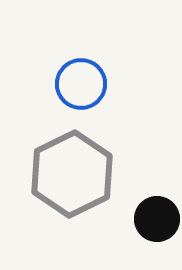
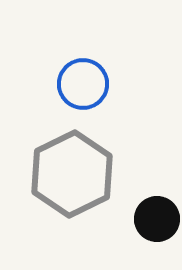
blue circle: moved 2 px right
